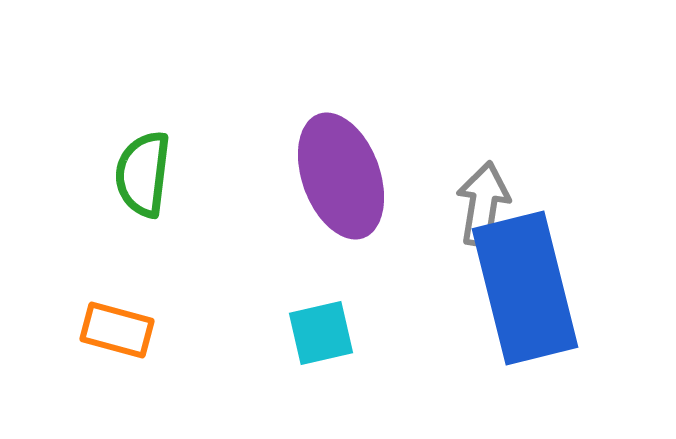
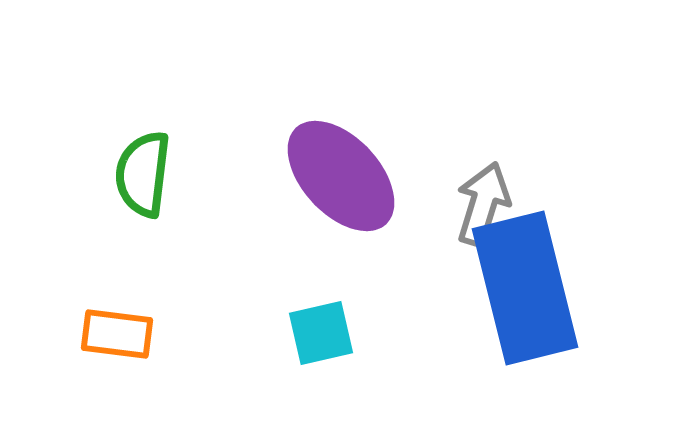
purple ellipse: rotated 23 degrees counterclockwise
gray arrow: rotated 8 degrees clockwise
orange rectangle: moved 4 px down; rotated 8 degrees counterclockwise
